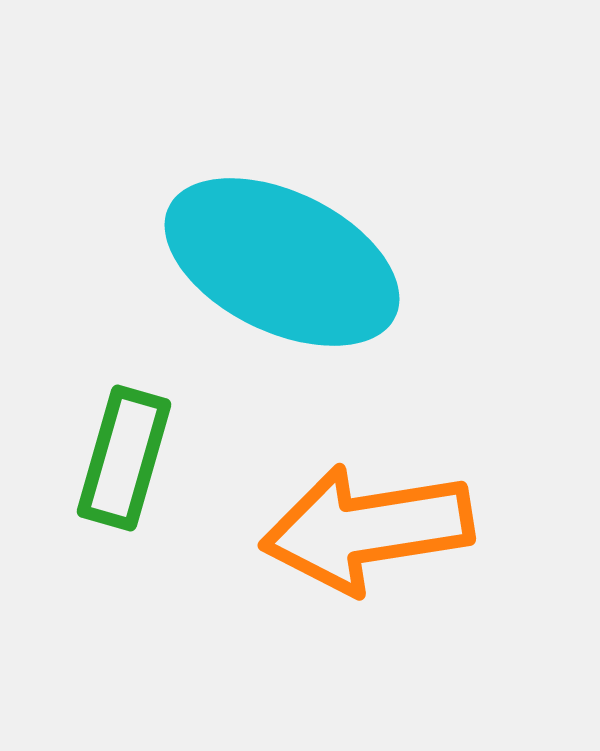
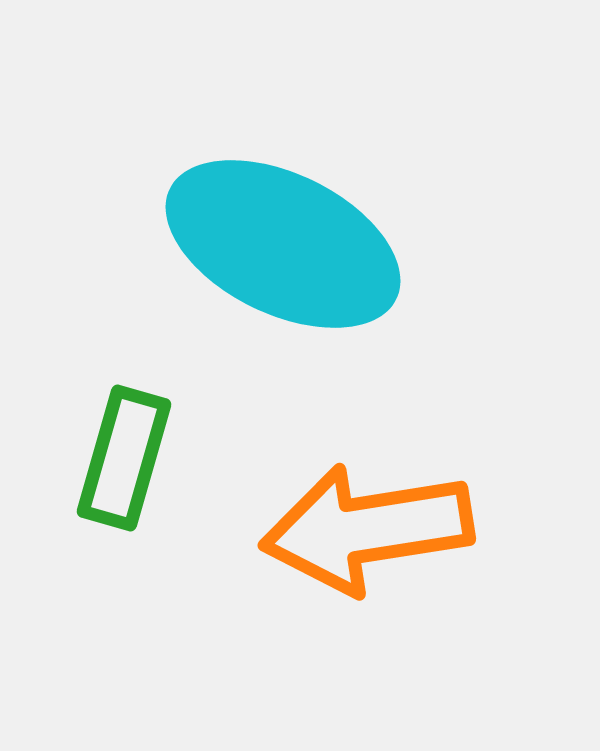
cyan ellipse: moved 1 px right, 18 px up
